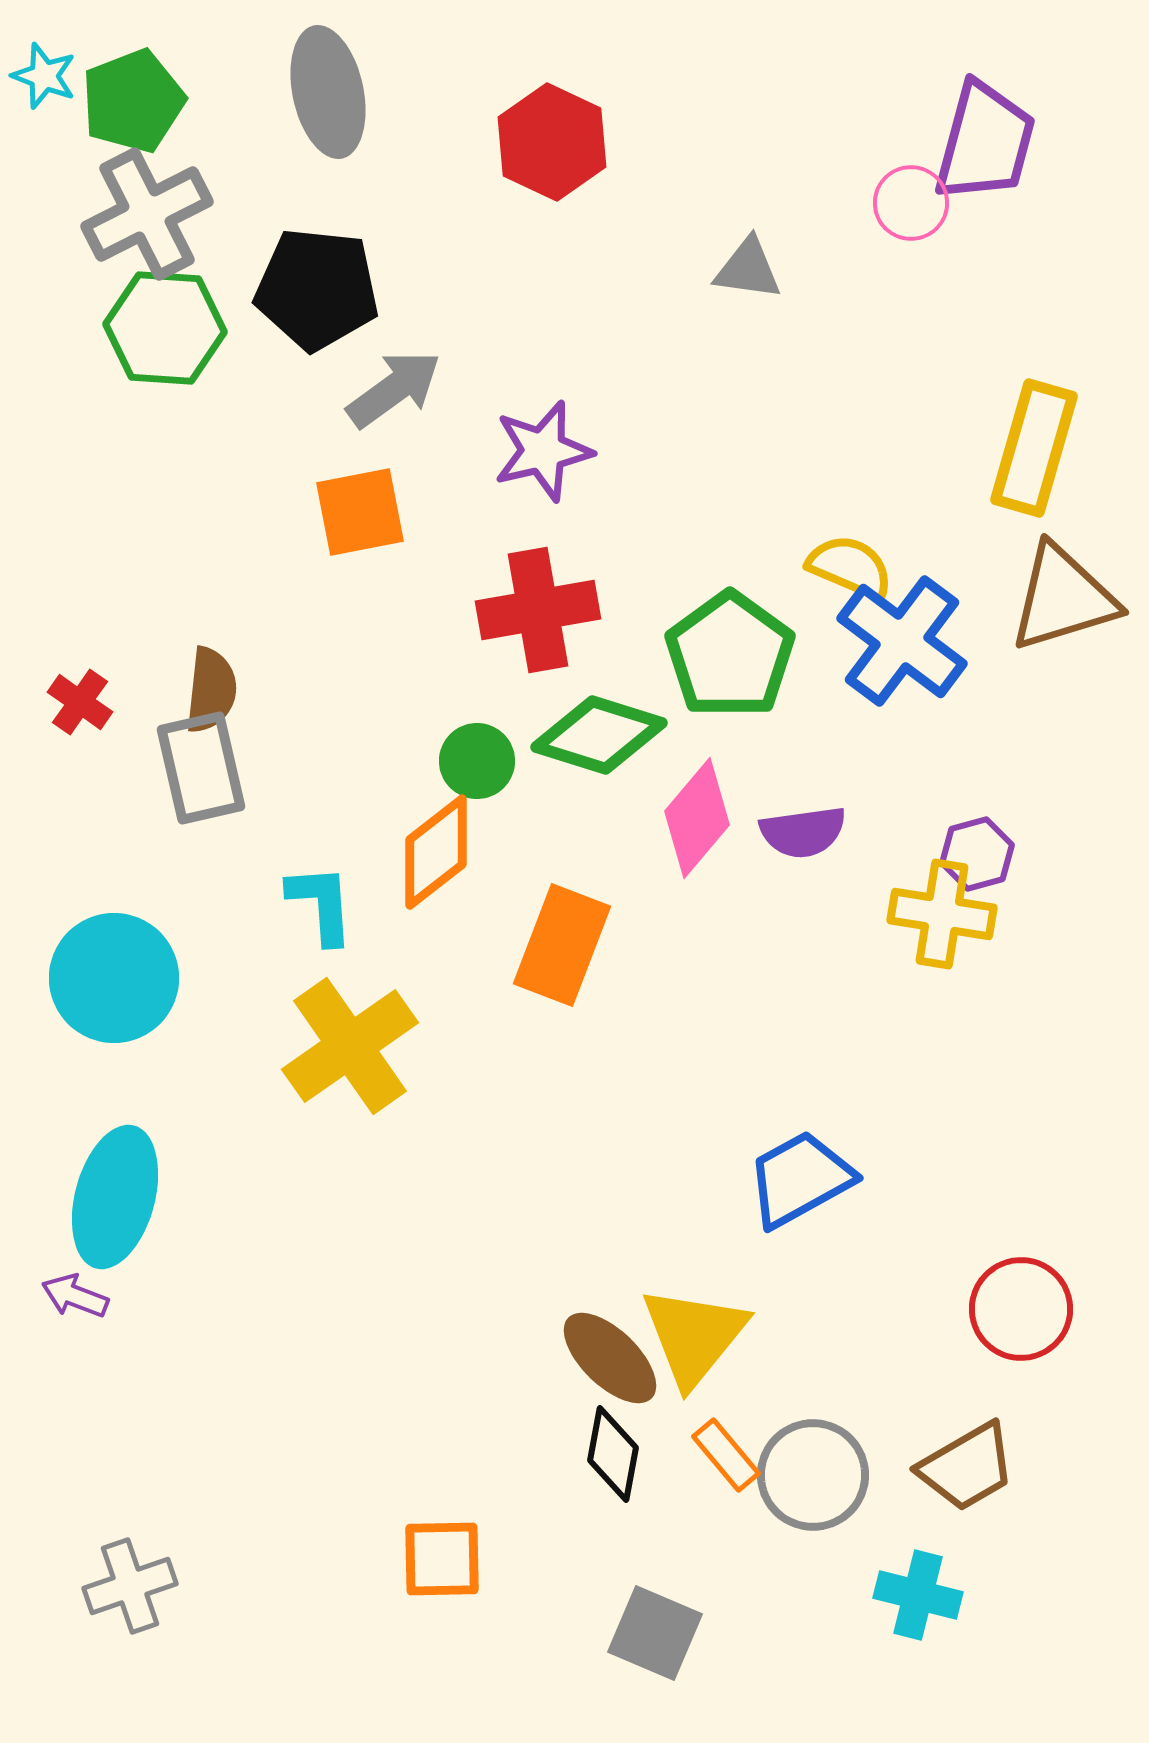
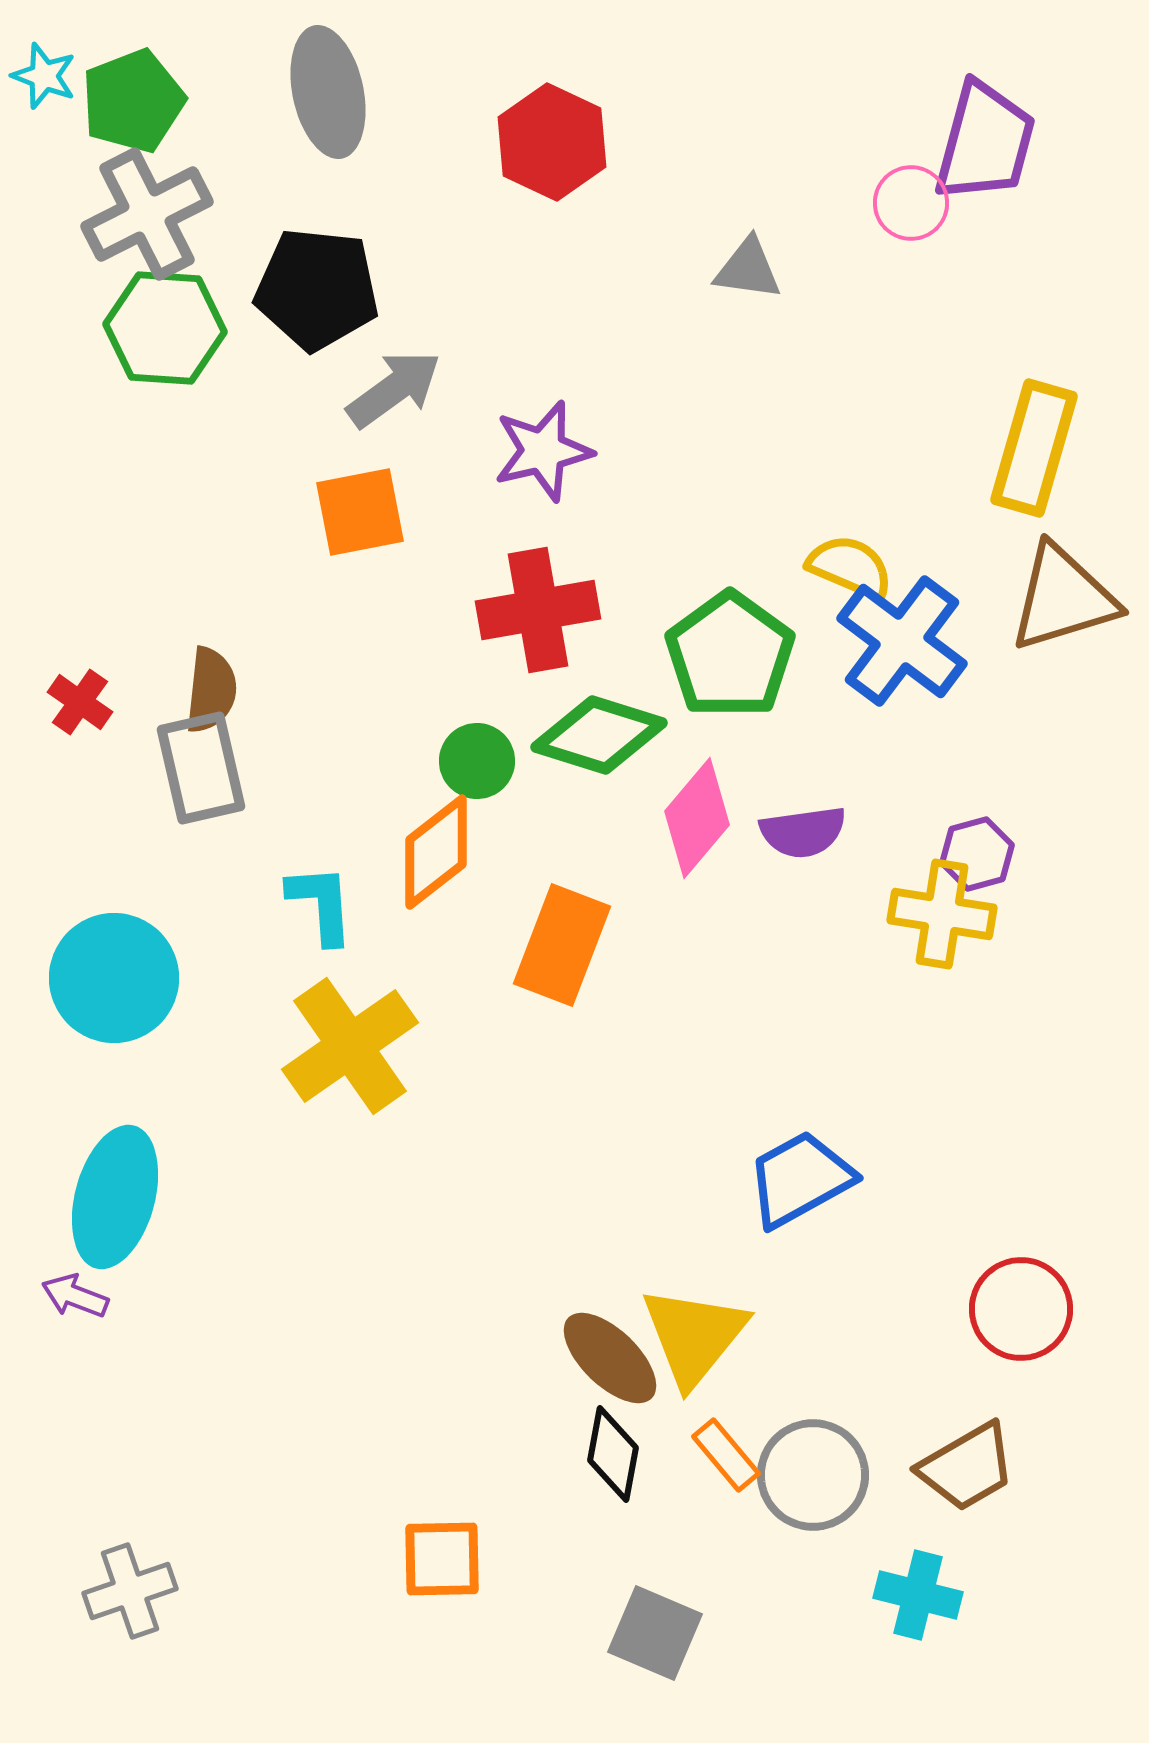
gray cross at (130, 1586): moved 5 px down
